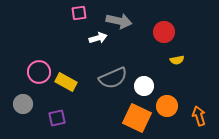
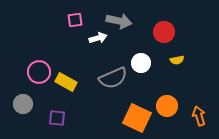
pink square: moved 4 px left, 7 px down
white circle: moved 3 px left, 23 px up
purple square: rotated 18 degrees clockwise
